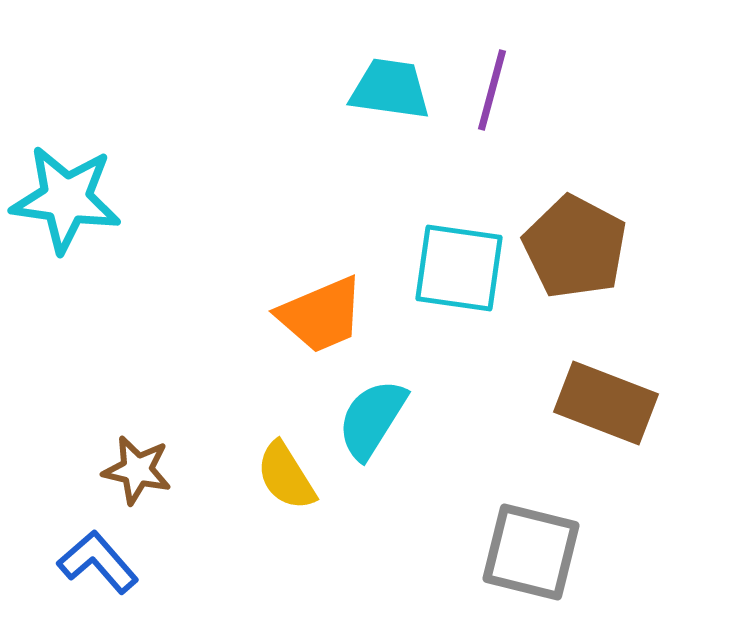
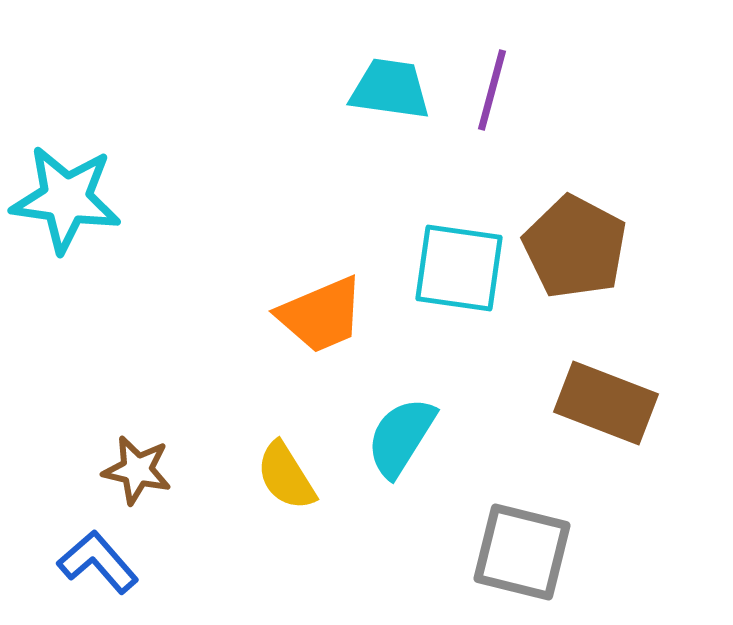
cyan semicircle: moved 29 px right, 18 px down
gray square: moved 9 px left
